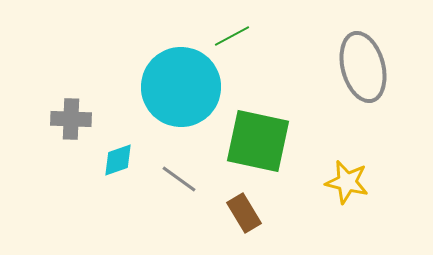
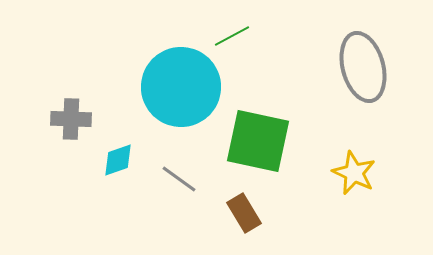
yellow star: moved 7 px right, 9 px up; rotated 12 degrees clockwise
